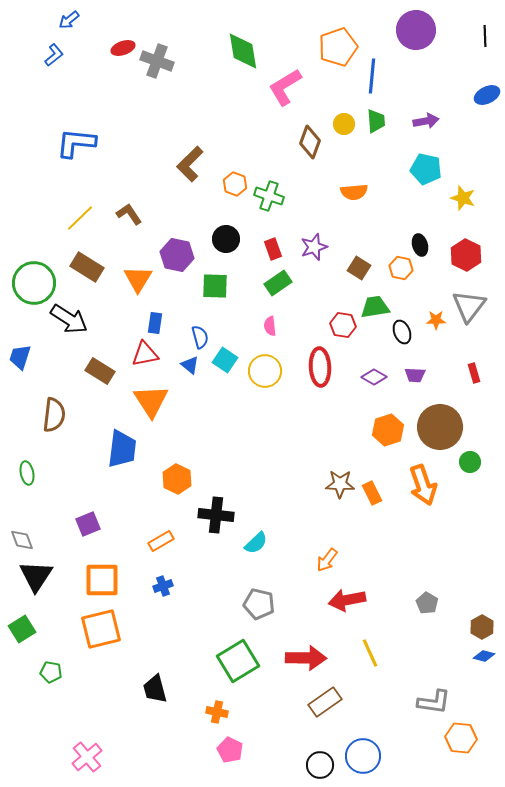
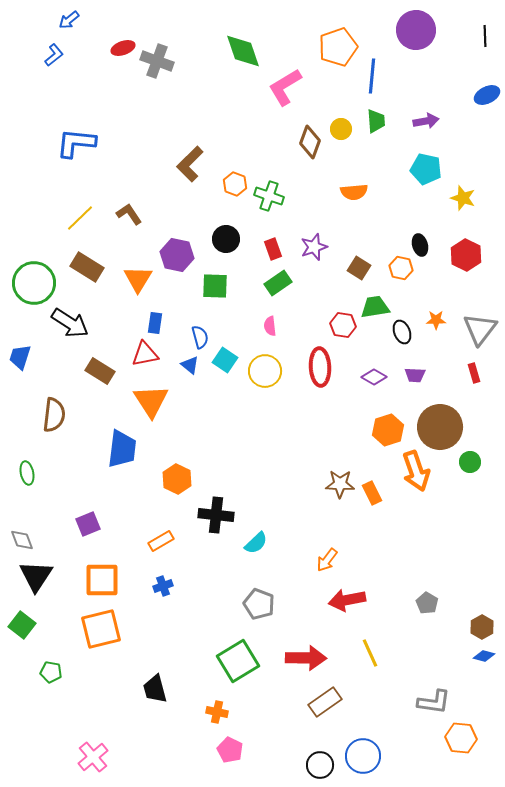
green diamond at (243, 51): rotated 9 degrees counterclockwise
yellow circle at (344, 124): moved 3 px left, 5 px down
gray triangle at (469, 306): moved 11 px right, 23 px down
black arrow at (69, 319): moved 1 px right, 4 px down
orange arrow at (423, 485): moved 7 px left, 14 px up
gray pentagon at (259, 604): rotated 8 degrees clockwise
green square at (22, 629): moved 4 px up; rotated 20 degrees counterclockwise
pink cross at (87, 757): moved 6 px right
